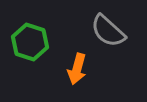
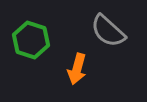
green hexagon: moved 1 px right, 2 px up
